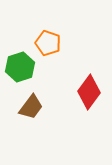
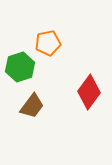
orange pentagon: rotated 30 degrees counterclockwise
brown trapezoid: moved 1 px right, 1 px up
